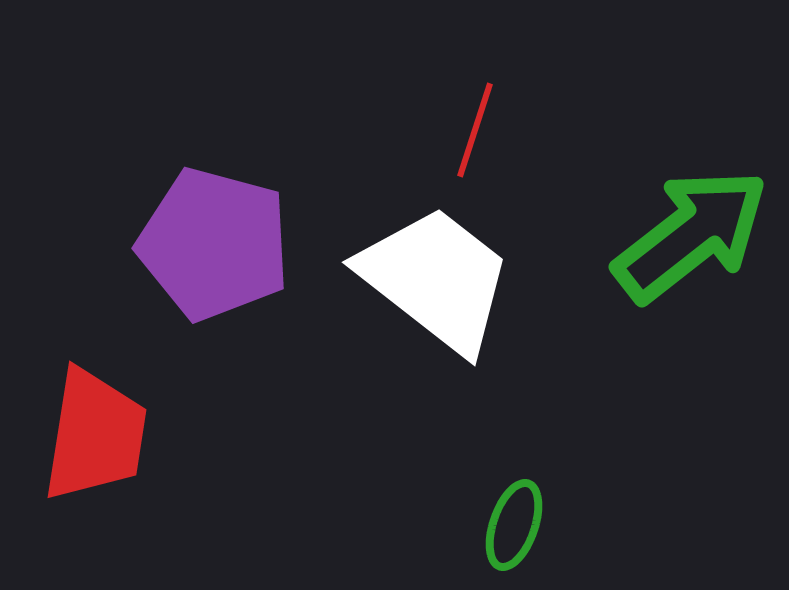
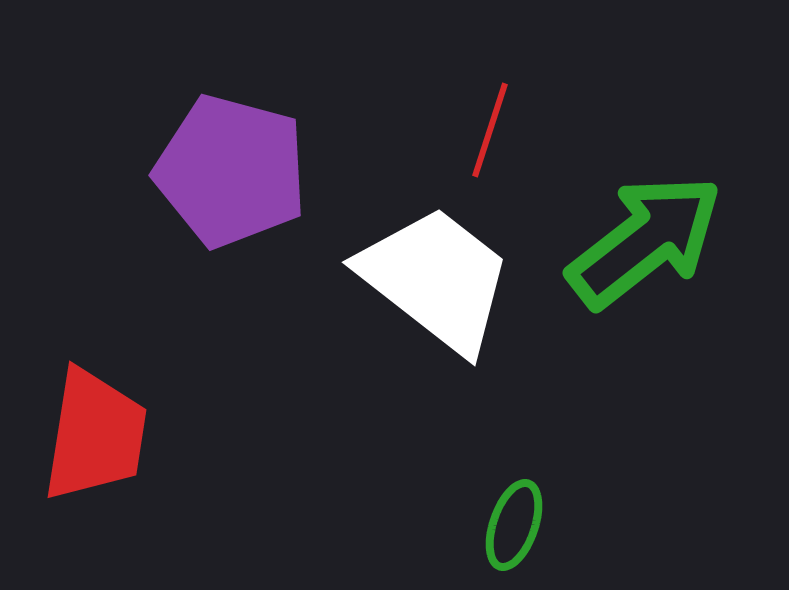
red line: moved 15 px right
green arrow: moved 46 px left, 6 px down
purple pentagon: moved 17 px right, 73 px up
